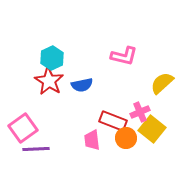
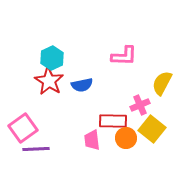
pink L-shape: rotated 12 degrees counterclockwise
yellow semicircle: rotated 20 degrees counterclockwise
pink cross: moved 7 px up
red rectangle: rotated 20 degrees counterclockwise
